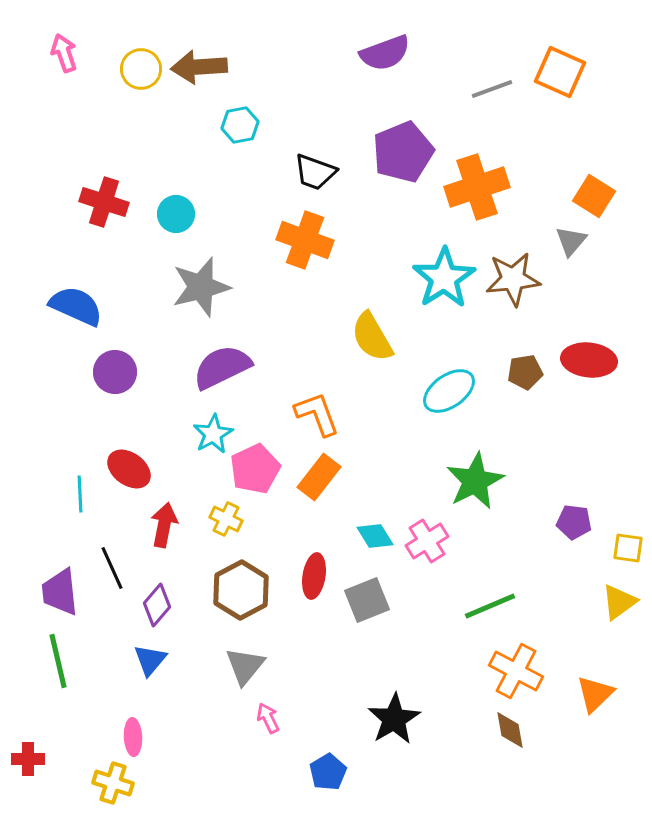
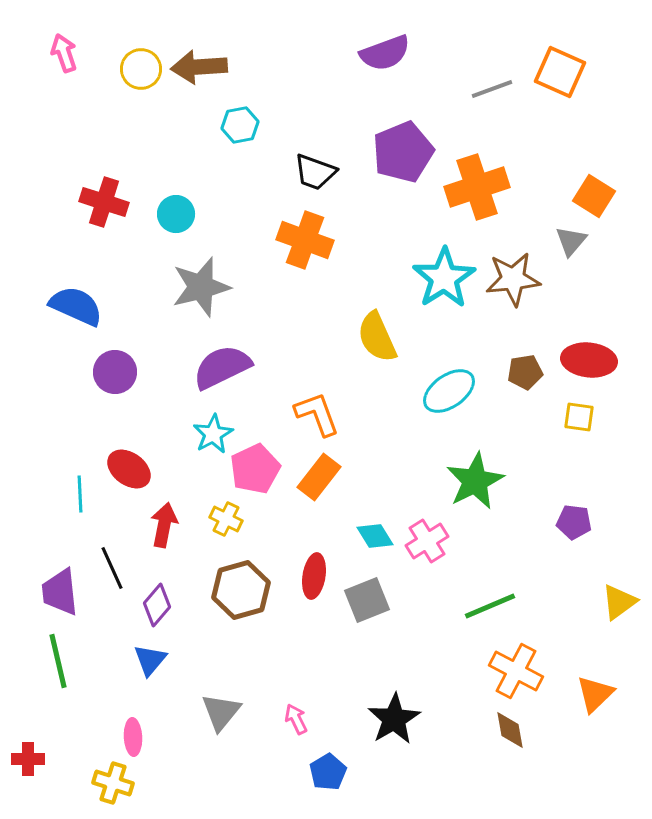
yellow semicircle at (372, 337): moved 5 px right; rotated 6 degrees clockwise
yellow square at (628, 548): moved 49 px left, 131 px up
brown hexagon at (241, 590): rotated 12 degrees clockwise
gray triangle at (245, 666): moved 24 px left, 46 px down
pink arrow at (268, 718): moved 28 px right, 1 px down
